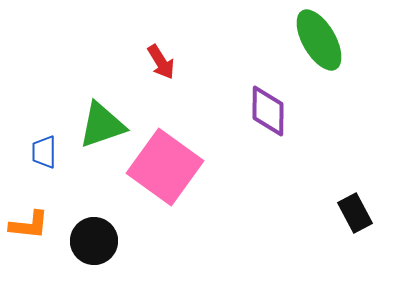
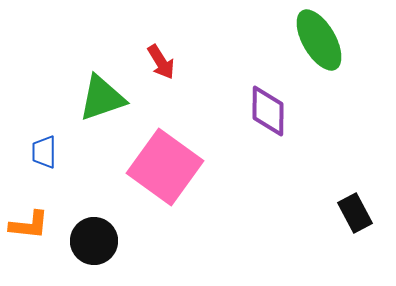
green triangle: moved 27 px up
